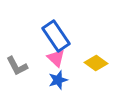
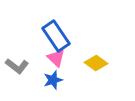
gray L-shape: rotated 25 degrees counterclockwise
blue star: moved 5 px left
